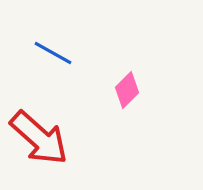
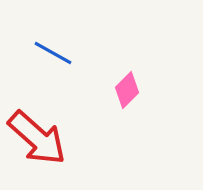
red arrow: moved 2 px left
